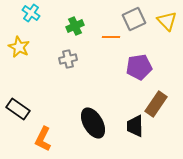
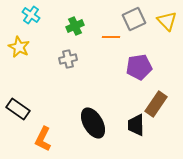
cyan cross: moved 2 px down
black trapezoid: moved 1 px right, 1 px up
